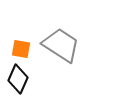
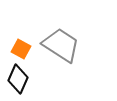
orange square: rotated 18 degrees clockwise
